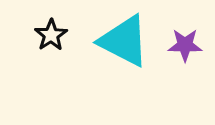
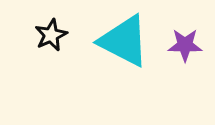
black star: rotated 8 degrees clockwise
